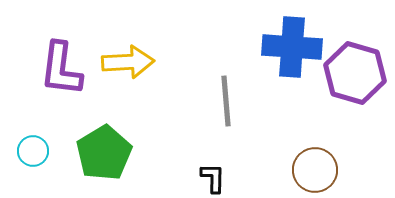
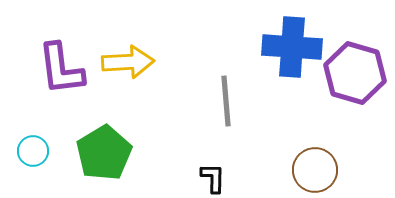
purple L-shape: rotated 14 degrees counterclockwise
